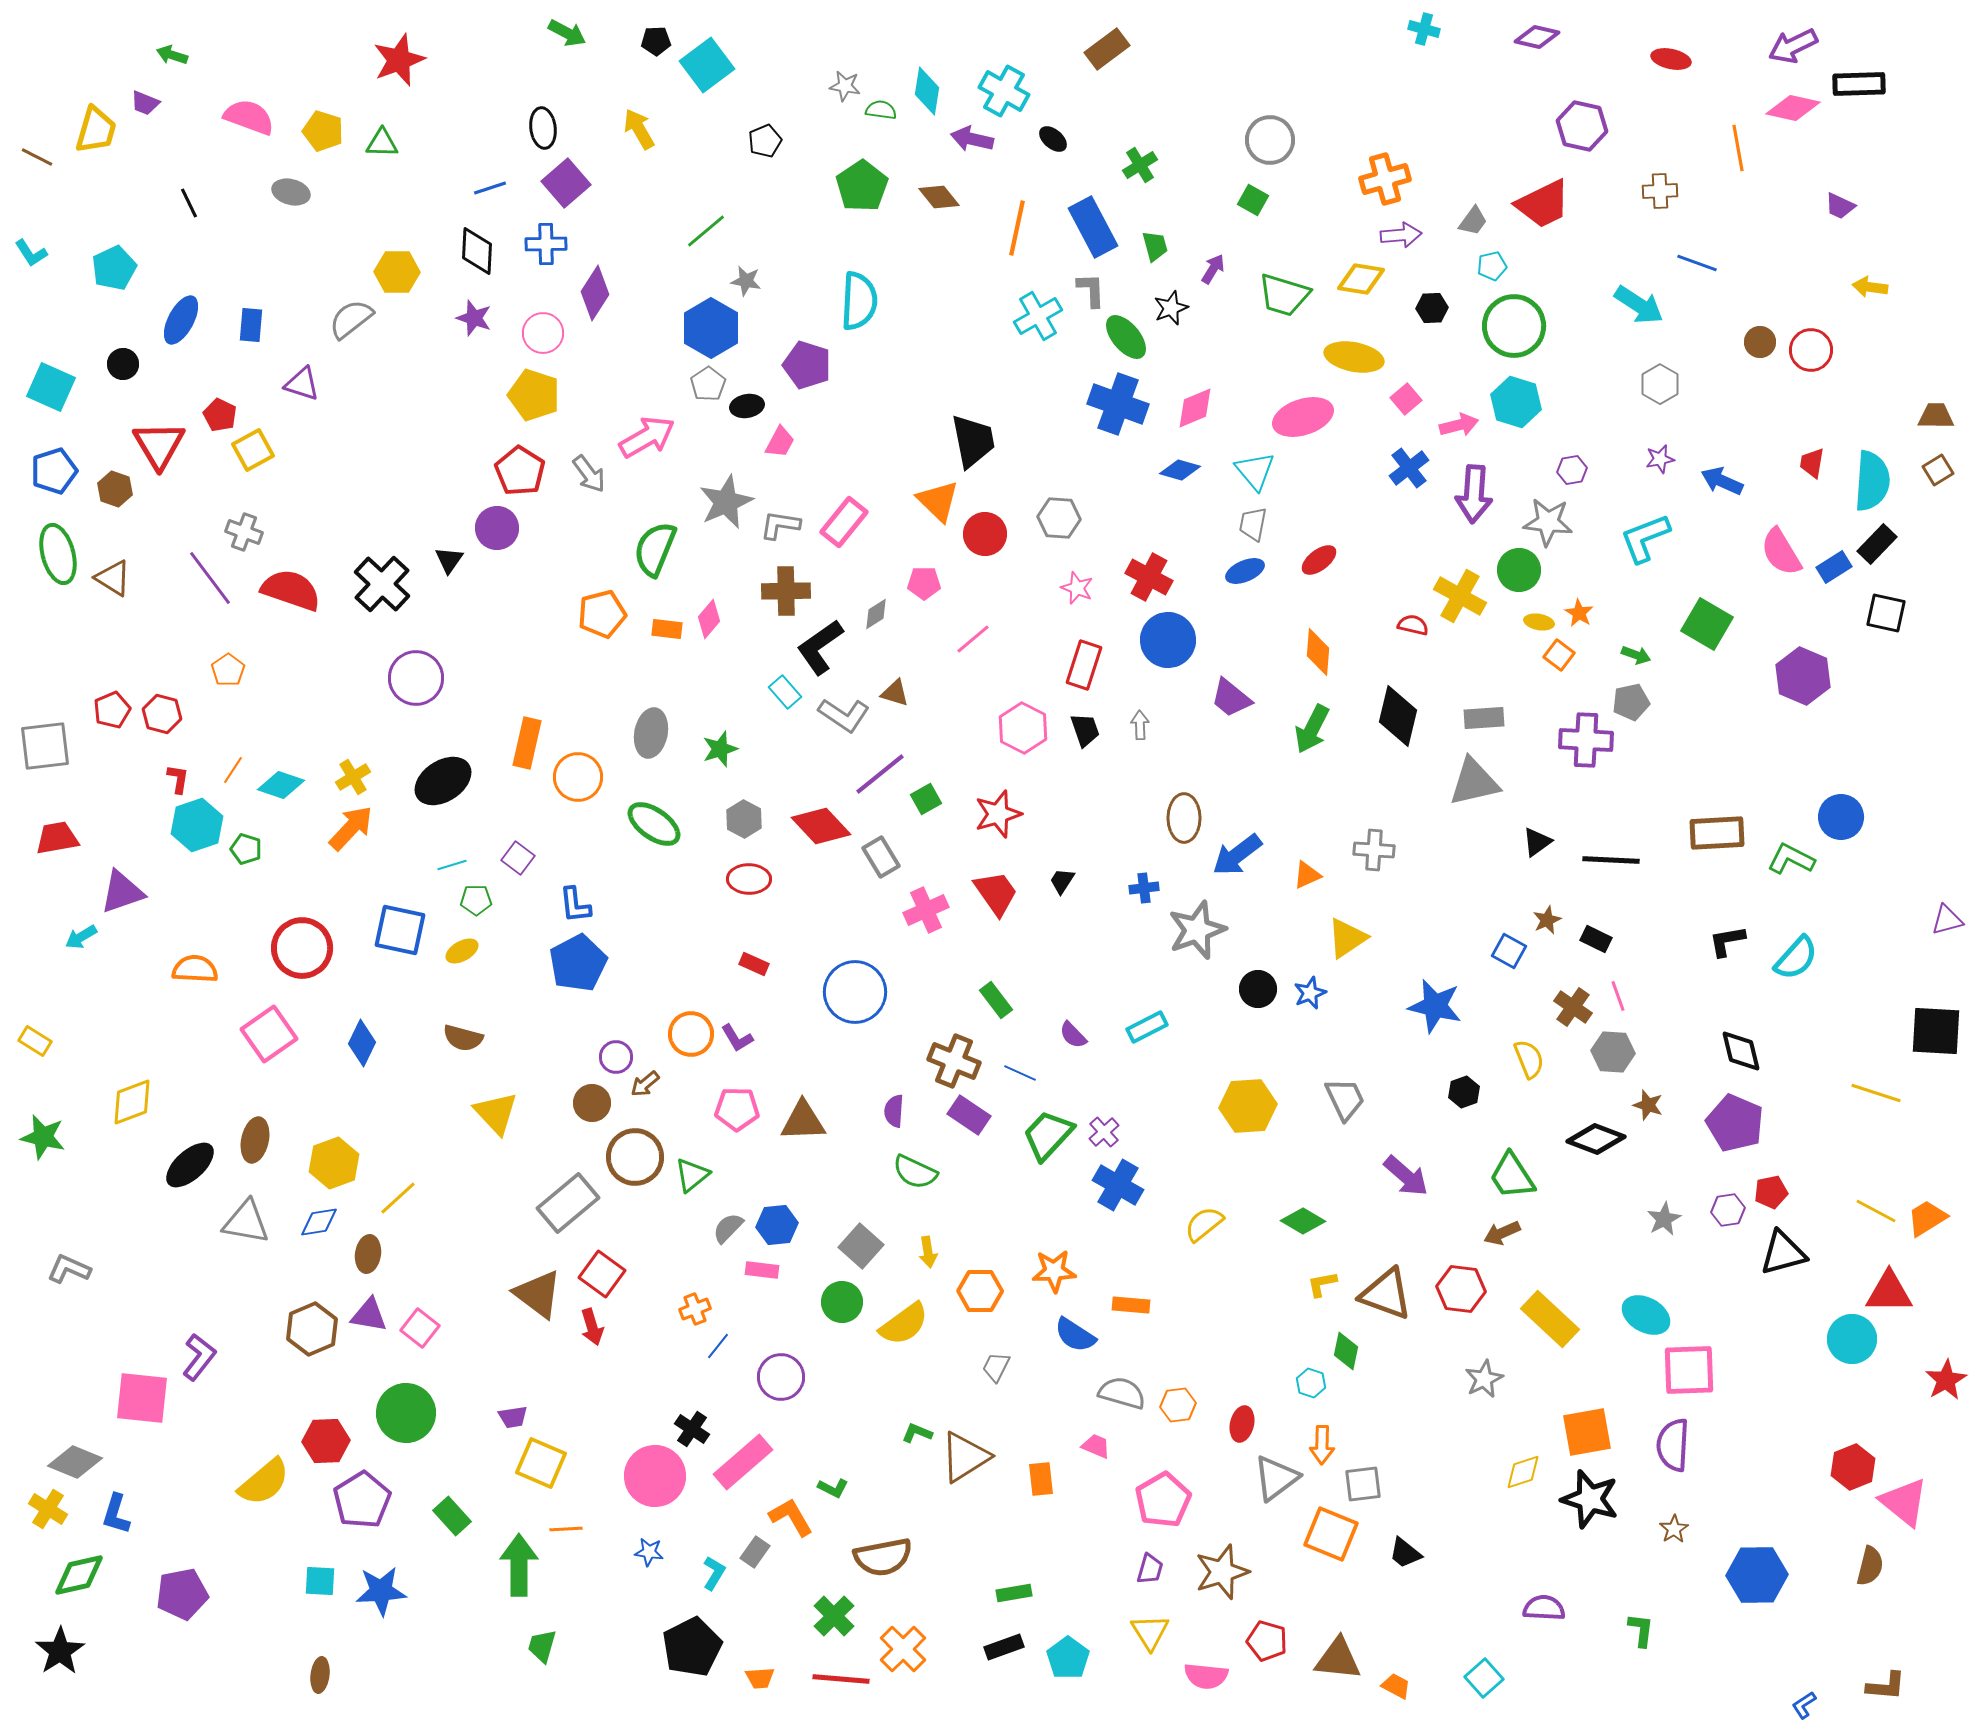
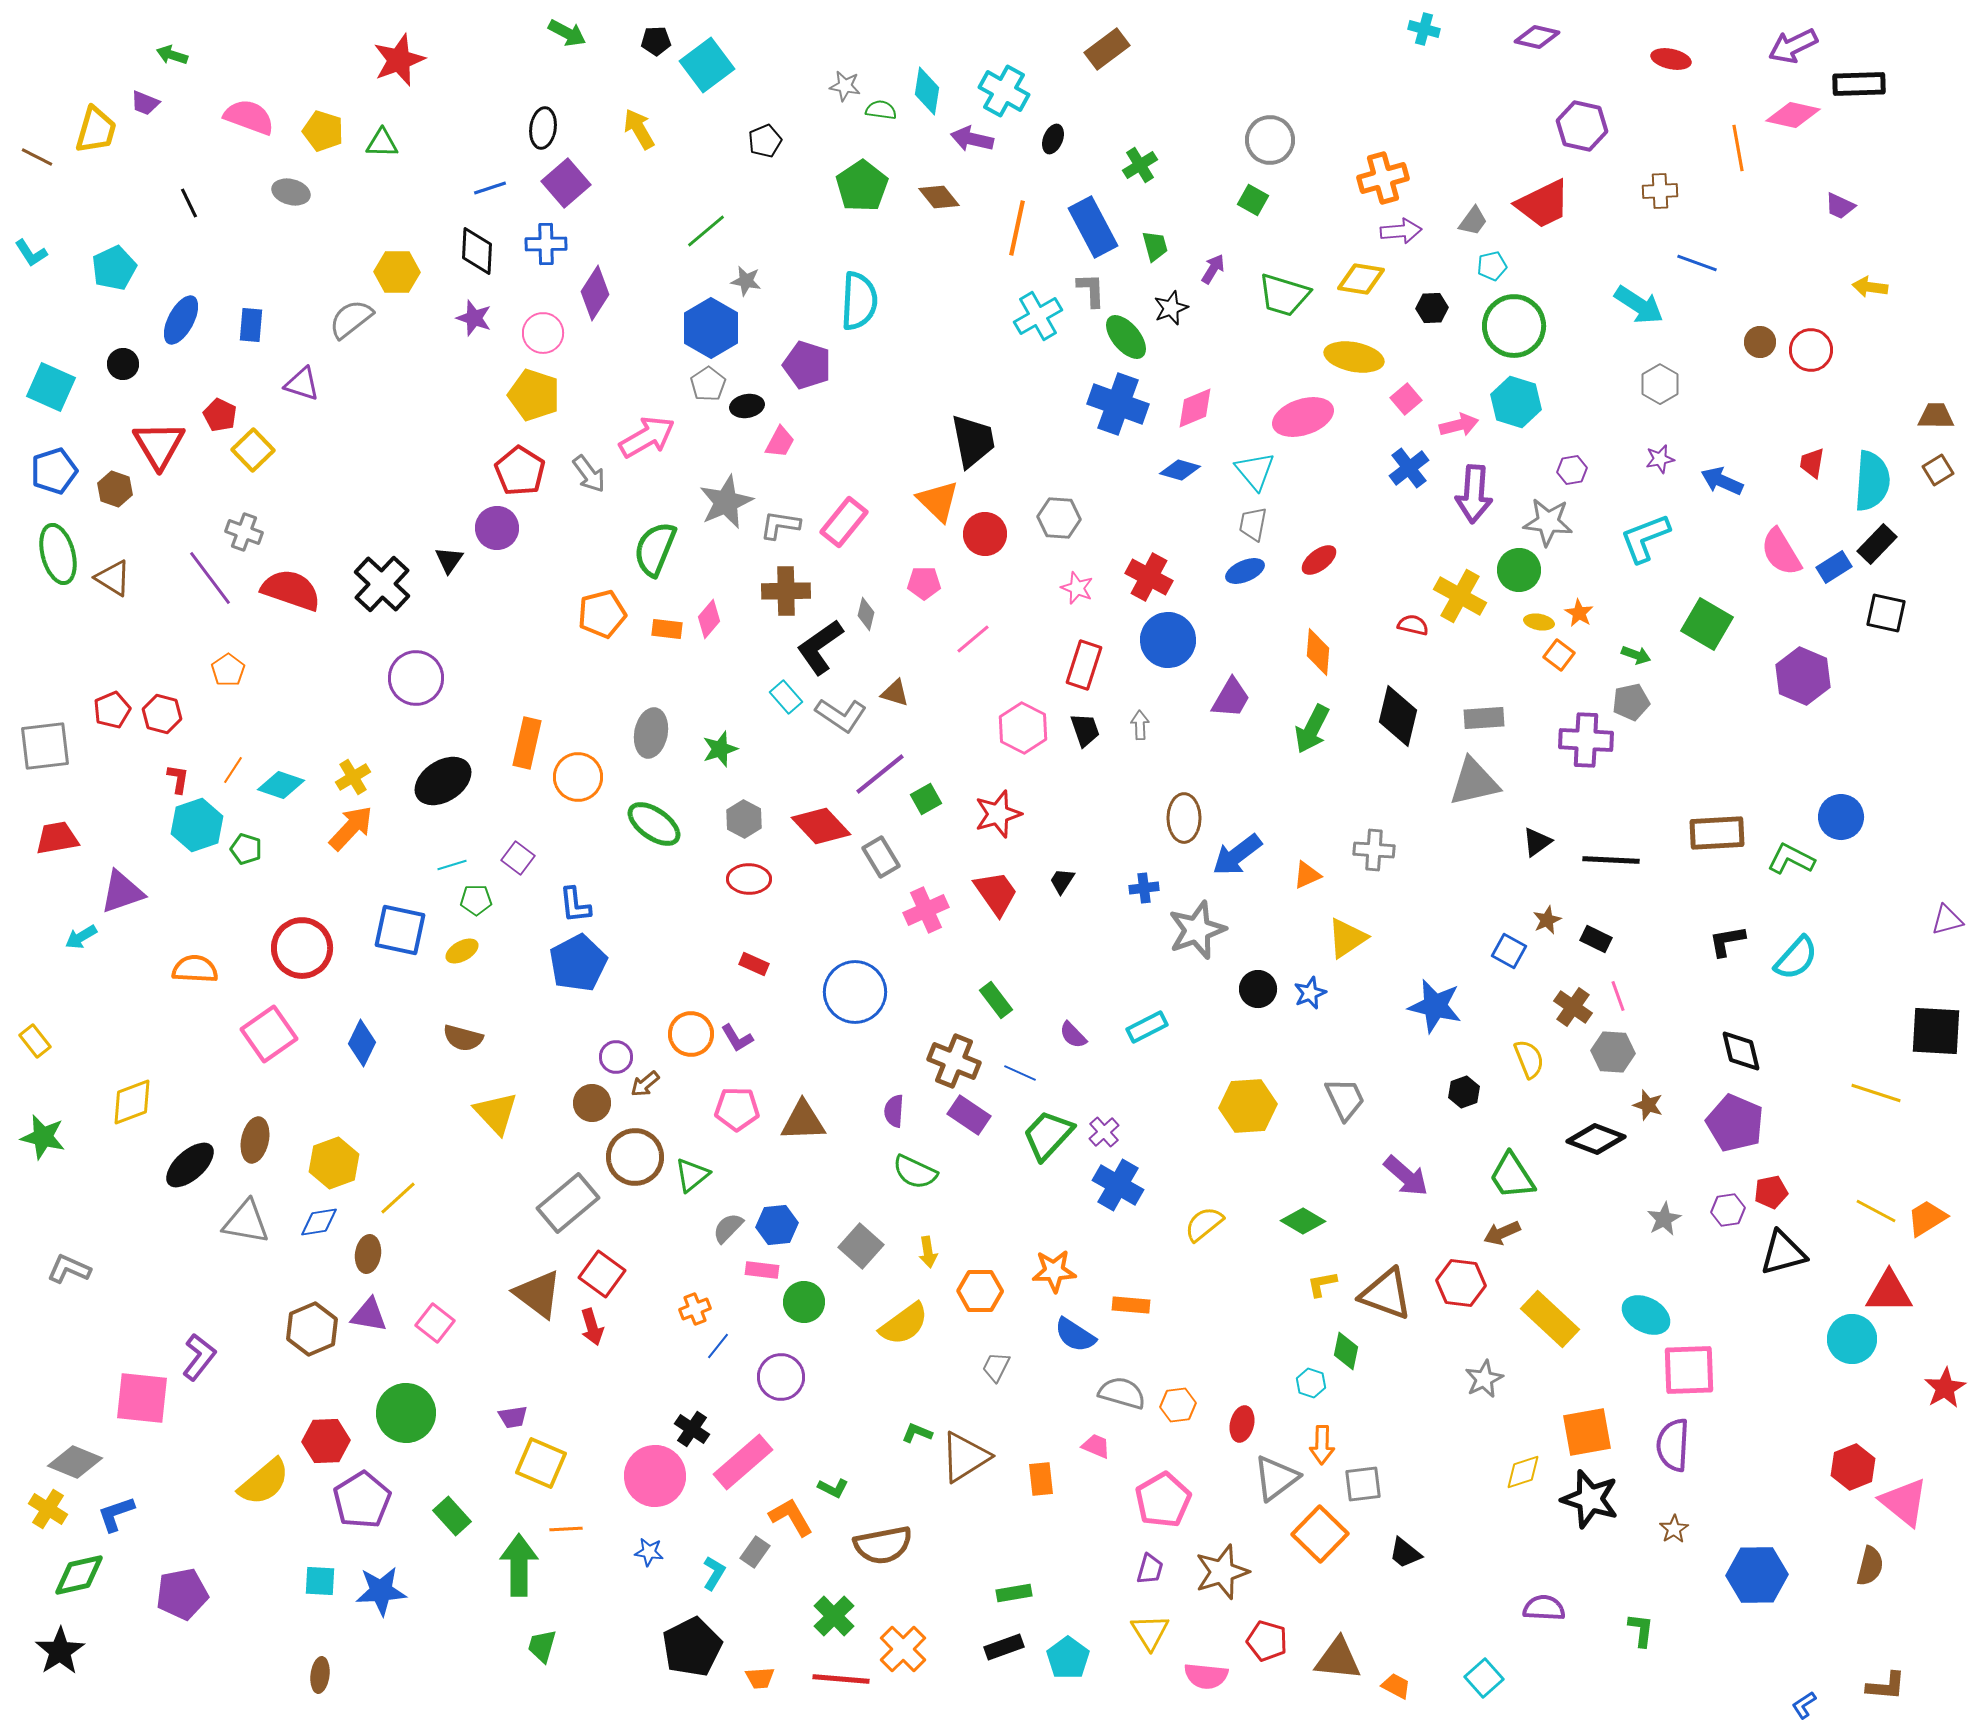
pink diamond at (1793, 108): moved 7 px down
black ellipse at (543, 128): rotated 15 degrees clockwise
black ellipse at (1053, 139): rotated 72 degrees clockwise
orange cross at (1385, 179): moved 2 px left, 1 px up
purple arrow at (1401, 235): moved 4 px up
yellow square at (253, 450): rotated 15 degrees counterclockwise
gray diamond at (876, 614): moved 10 px left; rotated 44 degrees counterclockwise
cyan rectangle at (785, 692): moved 1 px right, 5 px down
purple trapezoid at (1231, 698): rotated 99 degrees counterclockwise
gray L-shape at (844, 715): moved 3 px left
yellow rectangle at (35, 1041): rotated 20 degrees clockwise
red hexagon at (1461, 1289): moved 6 px up
green circle at (842, 1302): moved 38 px left
pink square at (420, 1328): moved 15 px right, 5 px up
red star at (1946, 1380): moved 1 px left, 8 px down
blue L-shape at (116, 1514): rotated 54 degrees clockwise
orange square at (1331, 1534): moved 11 px left; rotated 22 degrees clockwise
brown semicircle at (883, 1557): moved 12 px up
